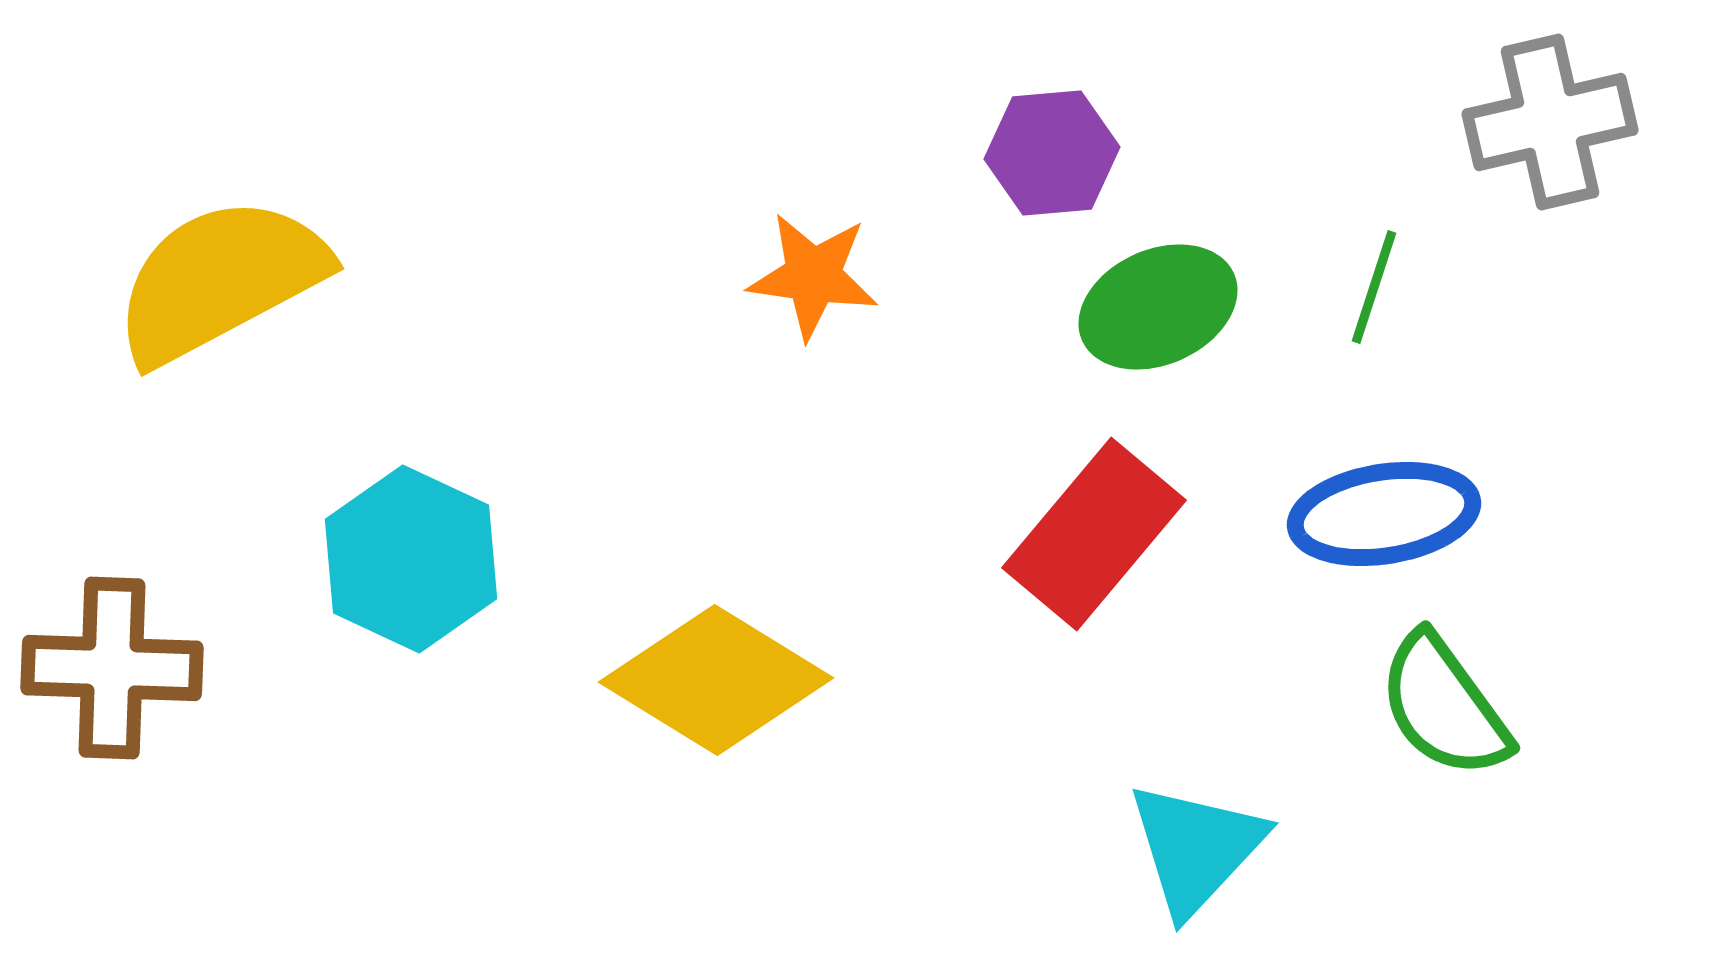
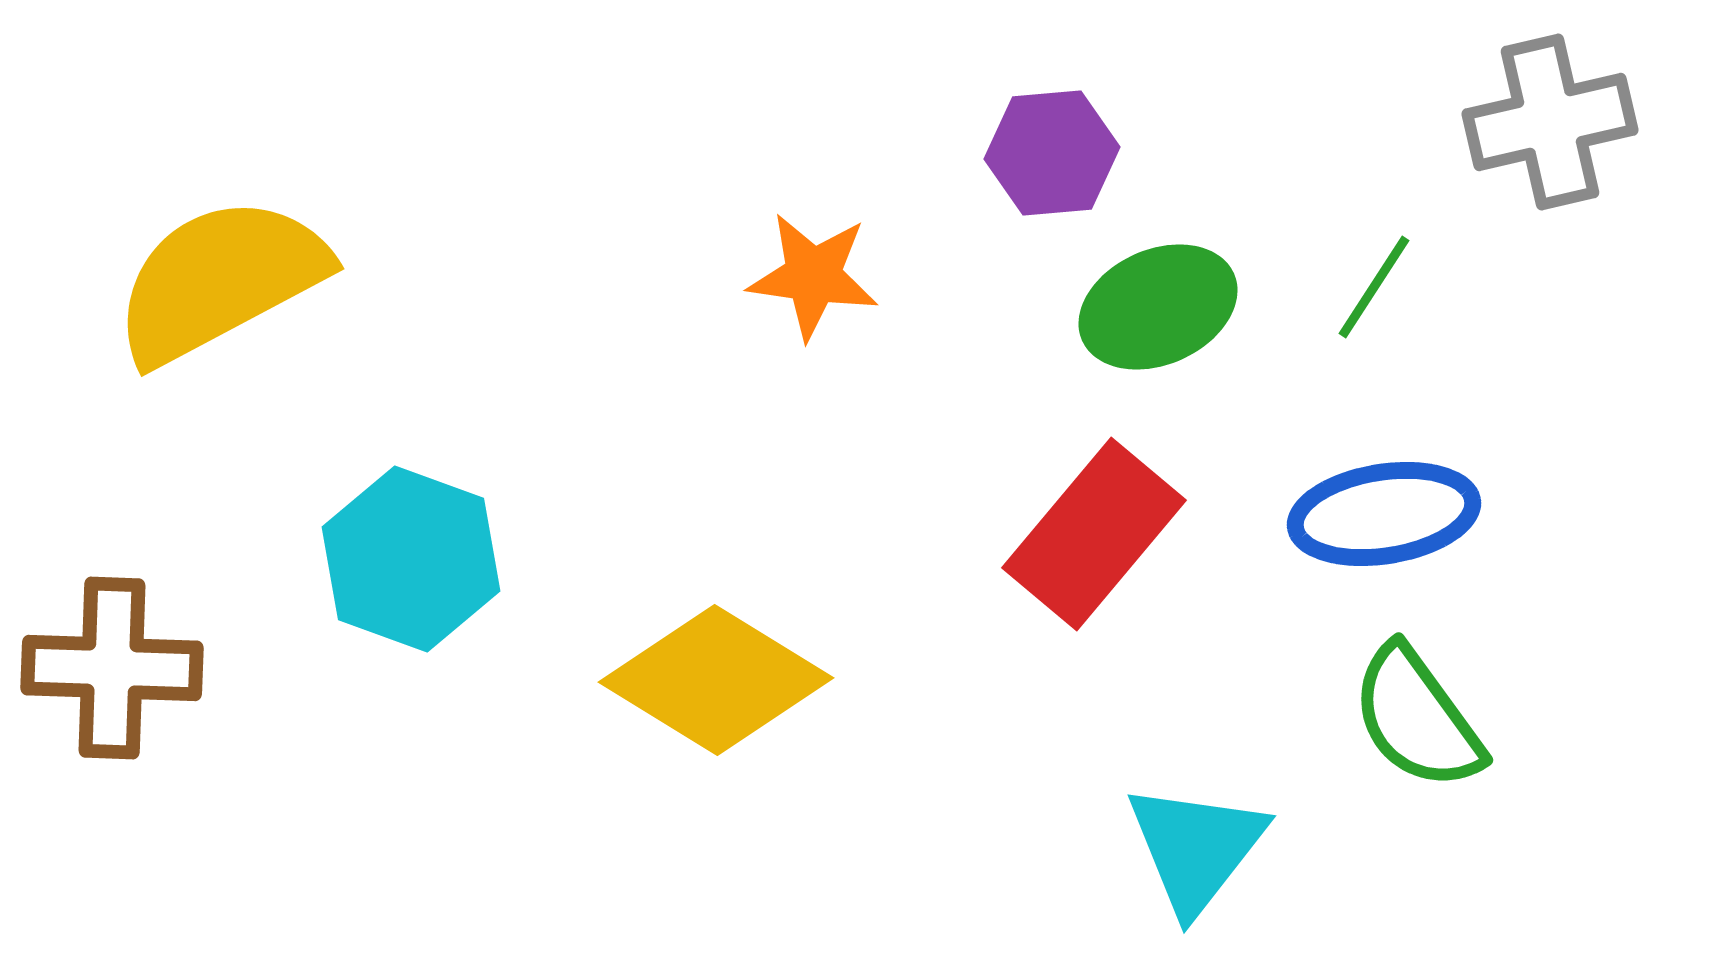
green line: rotated 15 degrees clockwise
cyan hexagon: rotated 5 degrees counterclockwise
green semicircle: moved 27 px left, 12 px down
cyan triangle: rotated 5 degrees counterclockwise
